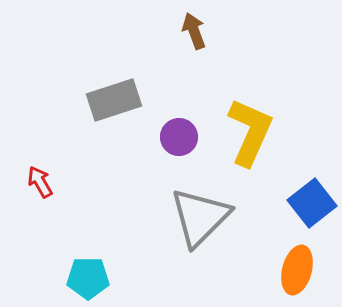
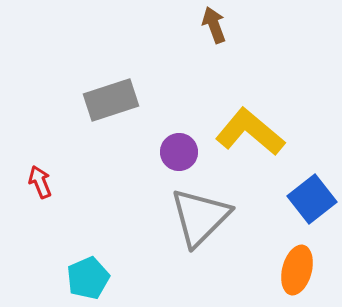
brown arrow: moved 20 px right, 6 px up
gray rectangle: moved 3 px left
yellow L-shape: rotated 74 degrees counterclockwise
purple circle: moved 15 px down
red arrow: rotated 8 degrees clockwise
blue square: moved 4 px up
cyan pentagon: rotated 24 degrees counterclockwise
